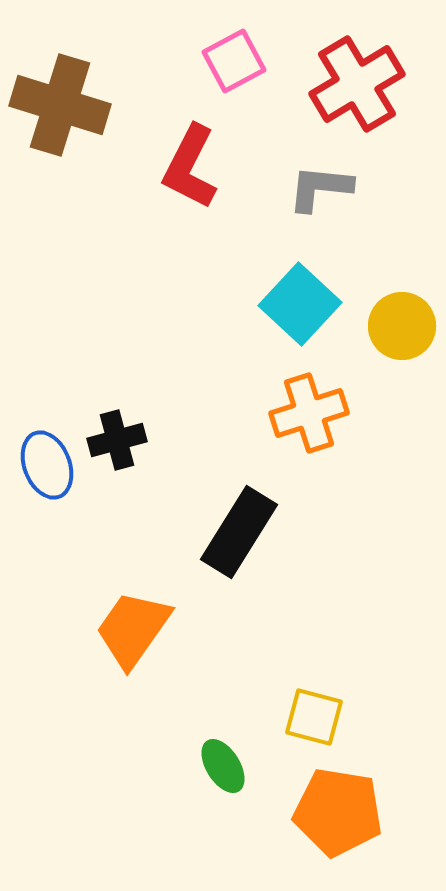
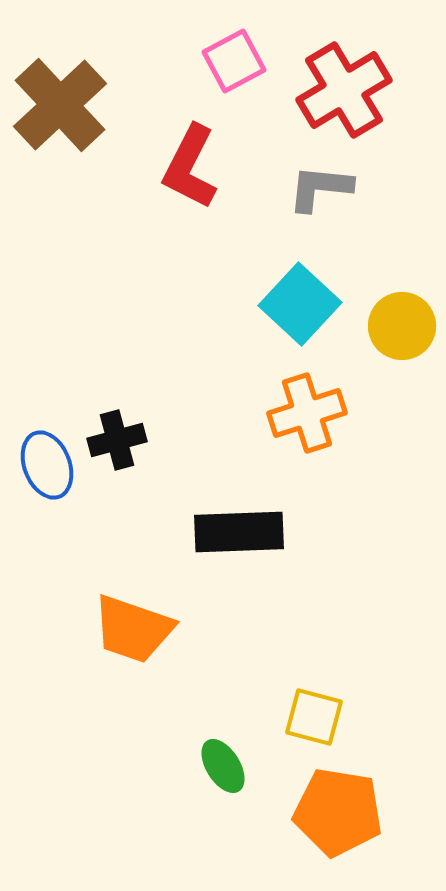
red cross: moved 13 px left, 6 px down
brown cross: rotated 30 degrees clockwise
orange cross: moved 2 px left
black rectangle: rotated 56 degrees clockwise
orange trapezoid: rotated 106 degrees counterclockwise
